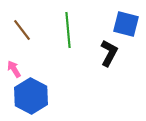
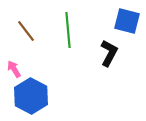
blue square: moved 1 px right, 3 px up
brown line: moved 4 px right, 1 px down
